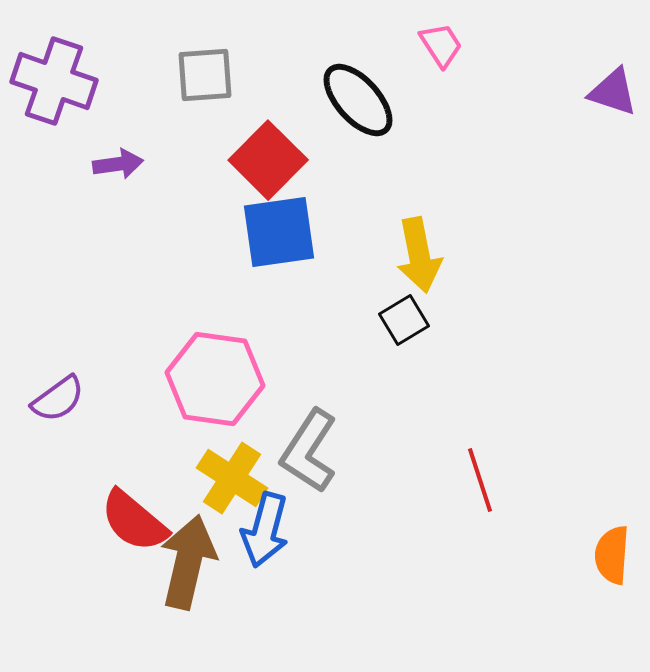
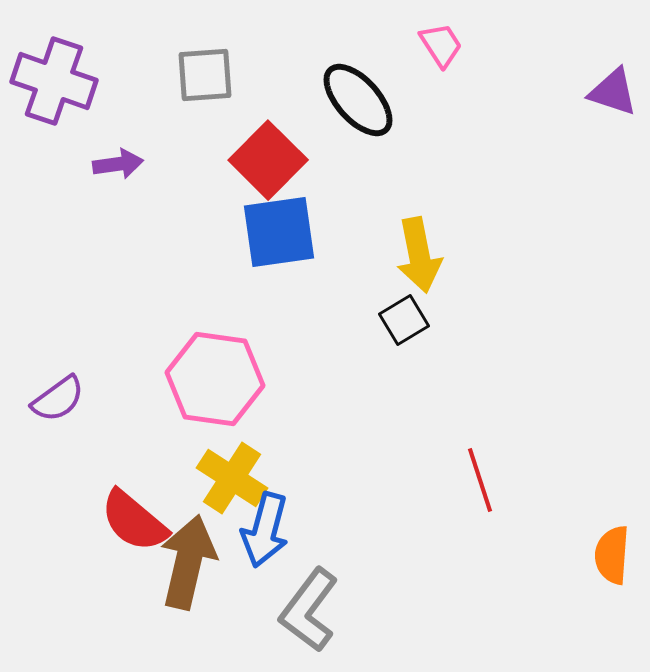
gray L-shape: moved 159 px down; rotated 4 degrees clockwise
